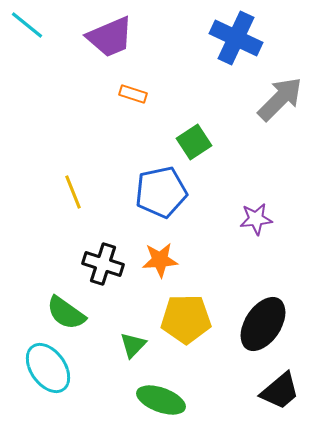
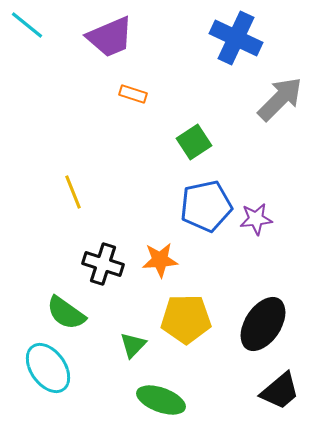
blue pentagon: moved 45 px right, 14 px down
